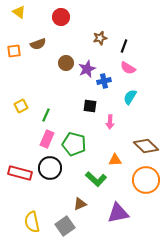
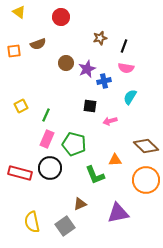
pink semicircle: moved 2 px left; rotated 21 degrees counterclockwise
pink arrow: moved 1 px up; rotated 72 degrees clockwise
green L-shape: moved 1 px left, 4 px up; rotated 25 degrees clockwise
